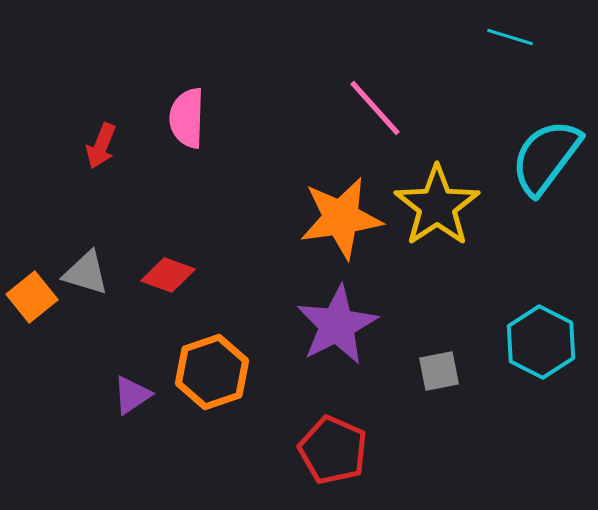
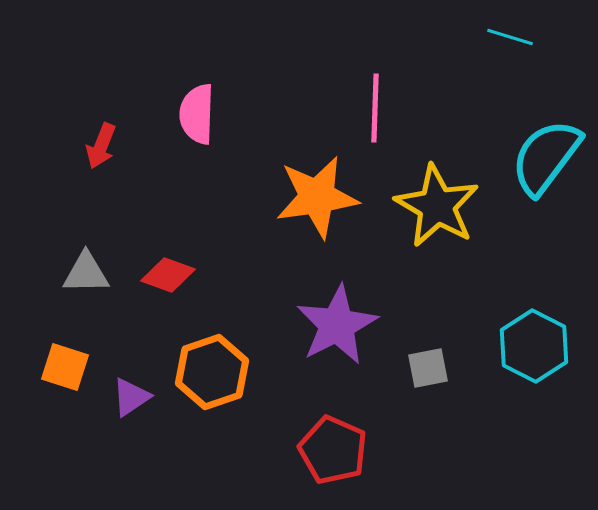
pink line: rotated 44 degrees clockwise
pink semicircle: moved 10 px right, 4 px up
yellow star: rotated 8 degrees counterclockwise
orange star: moved 24 px left, 21 px up
gray triangle: rotated 18 degrees counterclockwise
orange square: moved 33 px right, 70 px down; rotated 33 degrees counterclockwise
cyan hexagon: moved 7 px left, 4 px down
gray square: moved 11 px left, 3 px up
purple triangle: moved 1 px left, 2 px down
